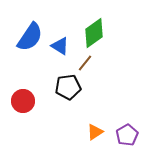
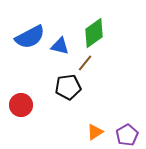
blue semicircle: rotated 28 degrees clockwise
blue triangle: rotated 18 degrees counterclockwise
red circle: moved 2 px left, 4 px down
